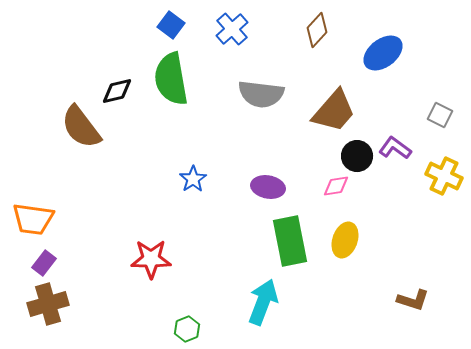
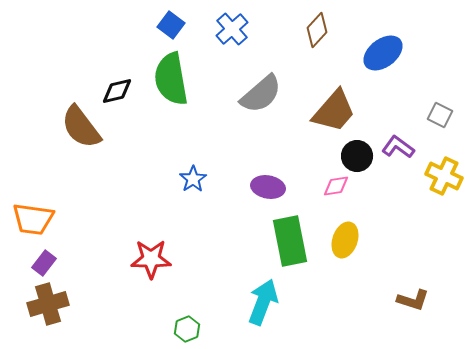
gray semicircle: rotated 48 degrees counterclockwise
purple L-shape: moved 3 px right, 1 px up
